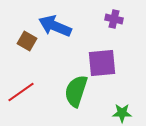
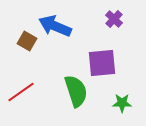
purple cross: rotated 30 degrees clockwise
green semicircle: rotated 144 degrees clockwise
green star: moved 10 px up
